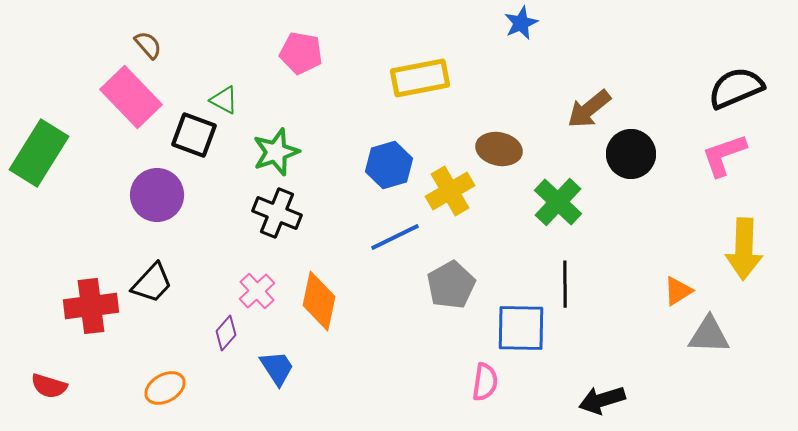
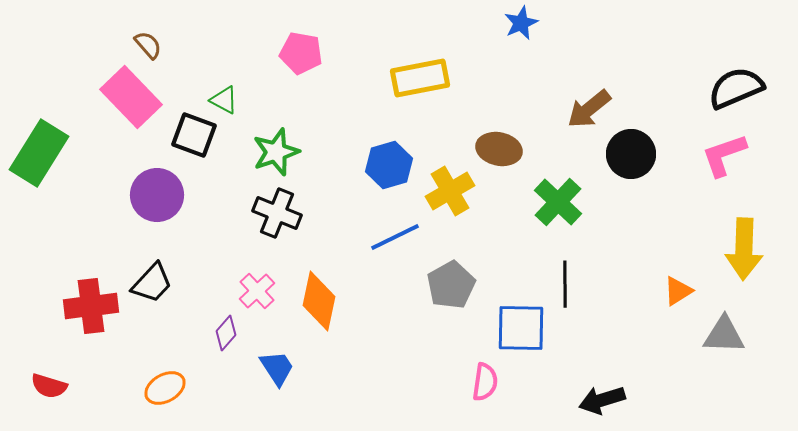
gray triangle: moved 15 px right
